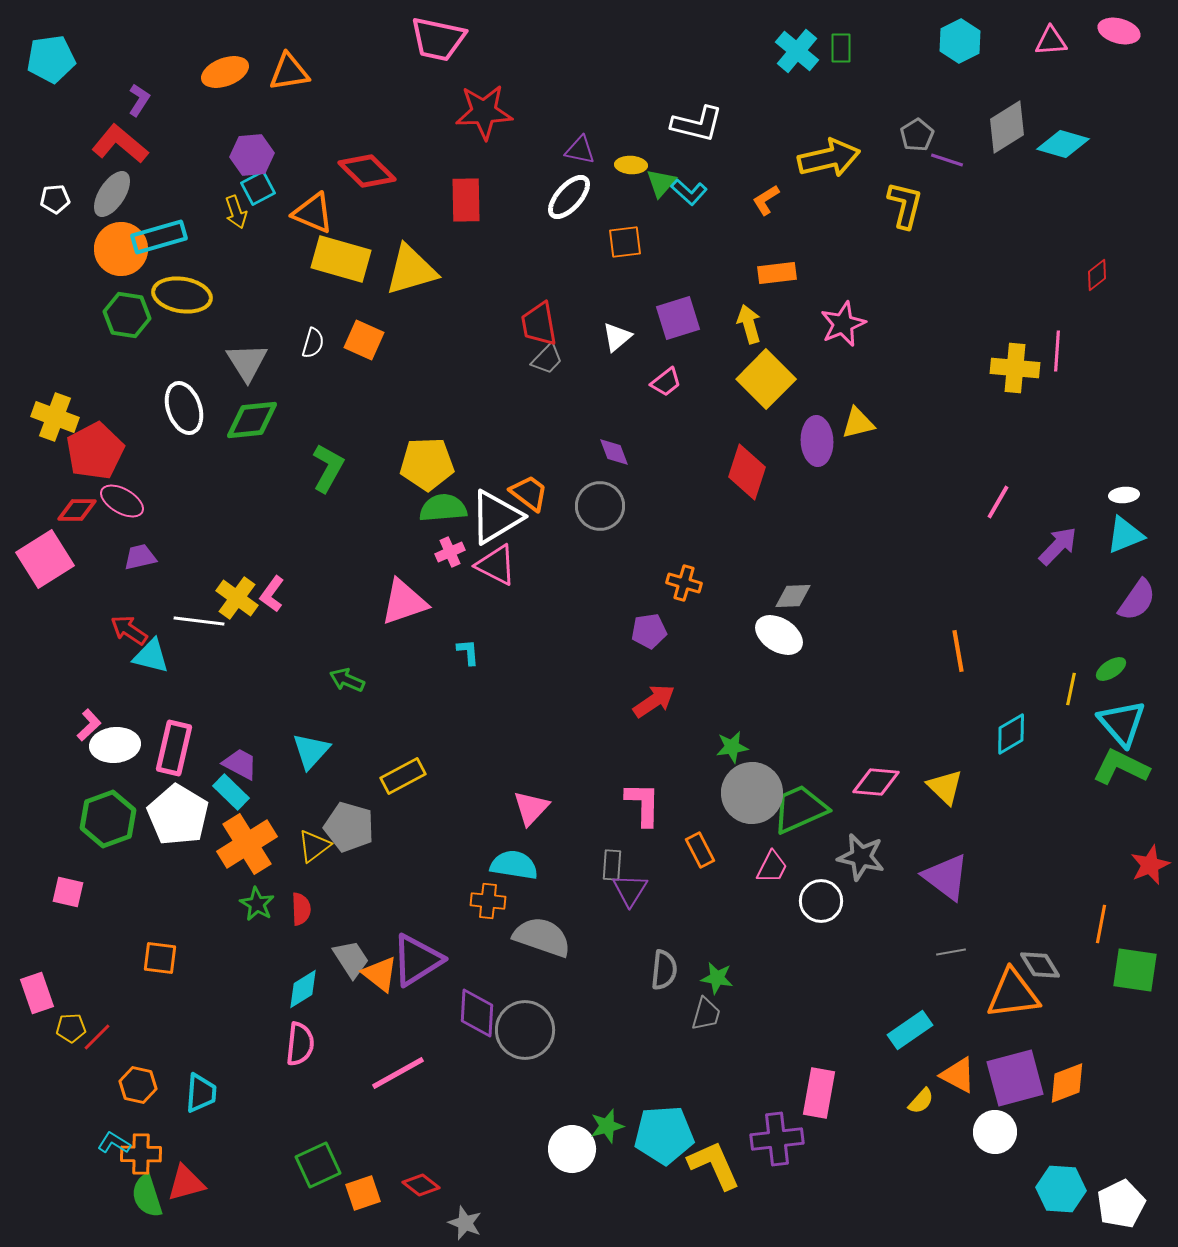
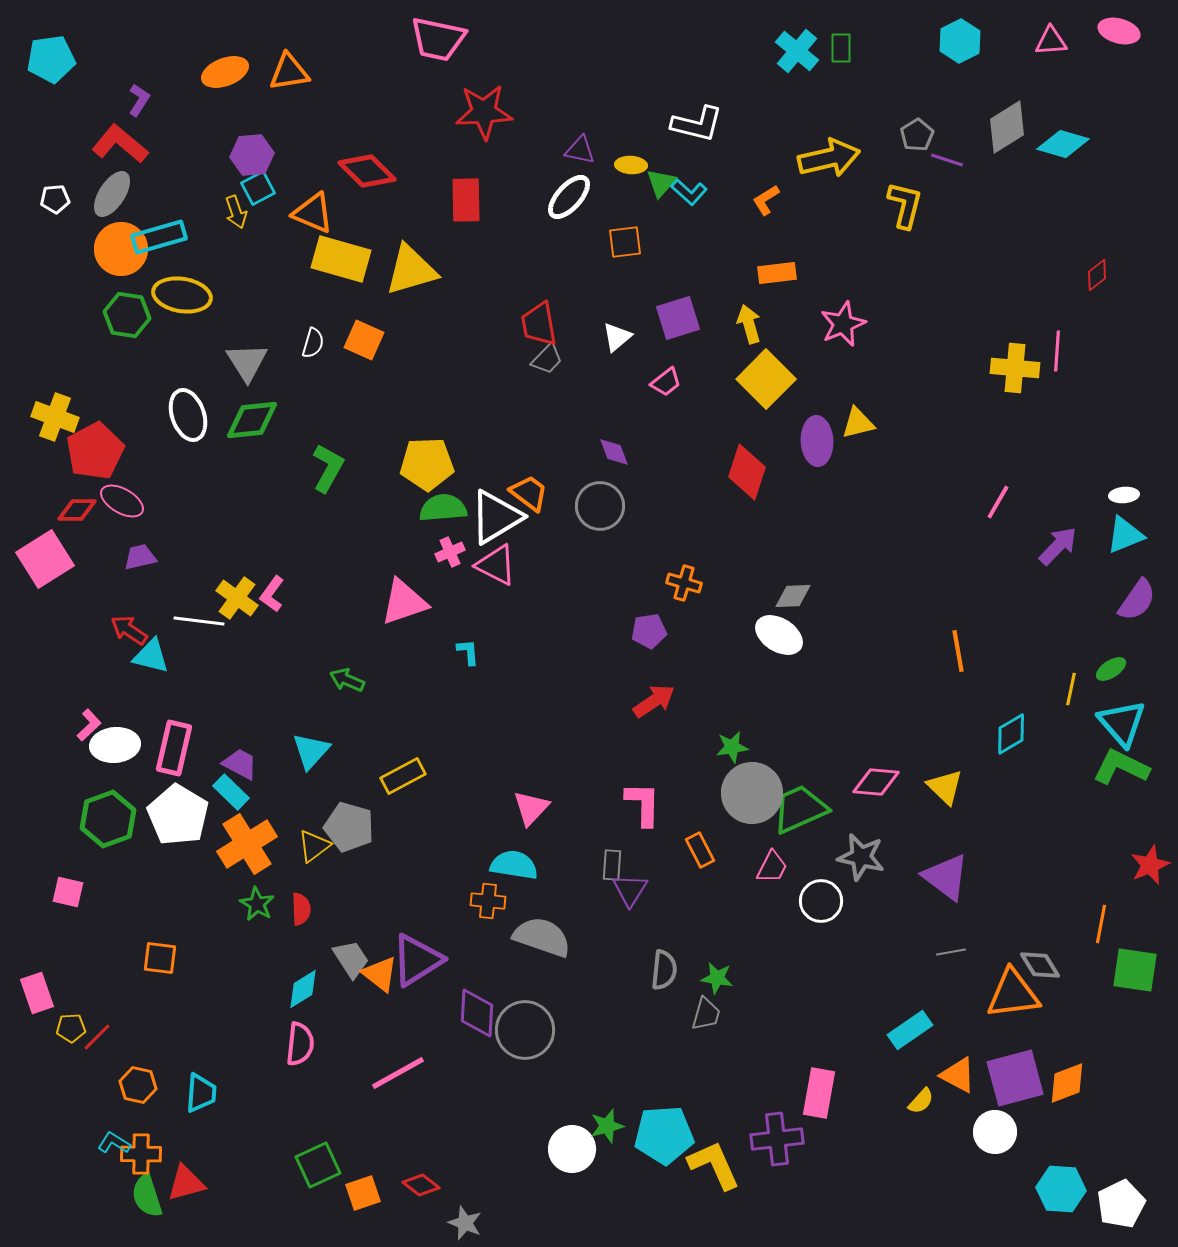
white ellipse at (184, 408): moved 4 px right, 7 px down
